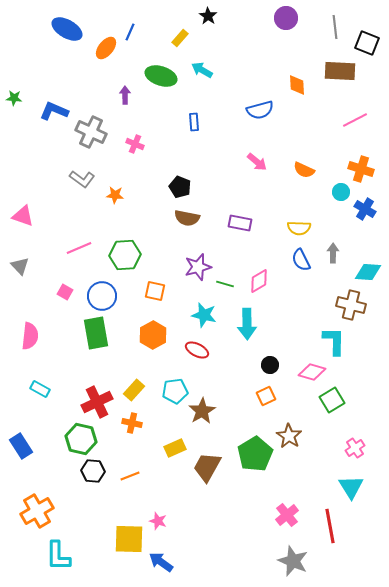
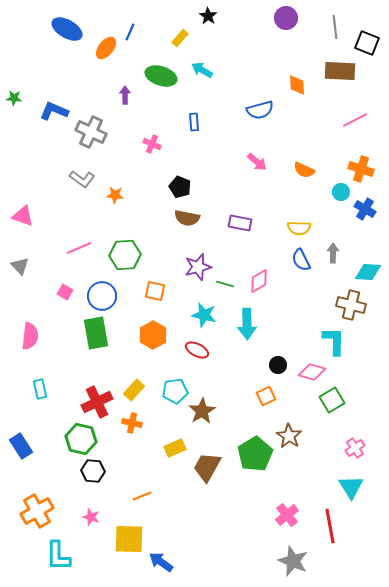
pink cross at (135, 144): moved 17 px right
black circle at (270, 365): moved 8 px right
cyan rectangle at (40, 389): rotated 48 degrees clockwise
orange line at (130, 476): moved 12 px right, 20 px down
pink star at (158, 521): moved 67 px left, 4 px up
